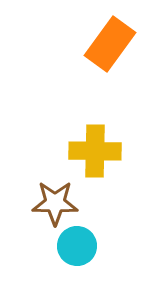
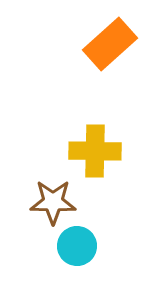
orange rectangle: rotated 12 degrees clockwise
brown star: moved 2 px left, 1 px up
